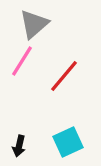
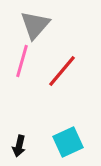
gray triangle: moved 1 px right, 1 px down; rotated 8 degrees counterclockwise
pink line: rotated 16 degrees counterclockwise
red line: moved 2 px left, 5 px up
